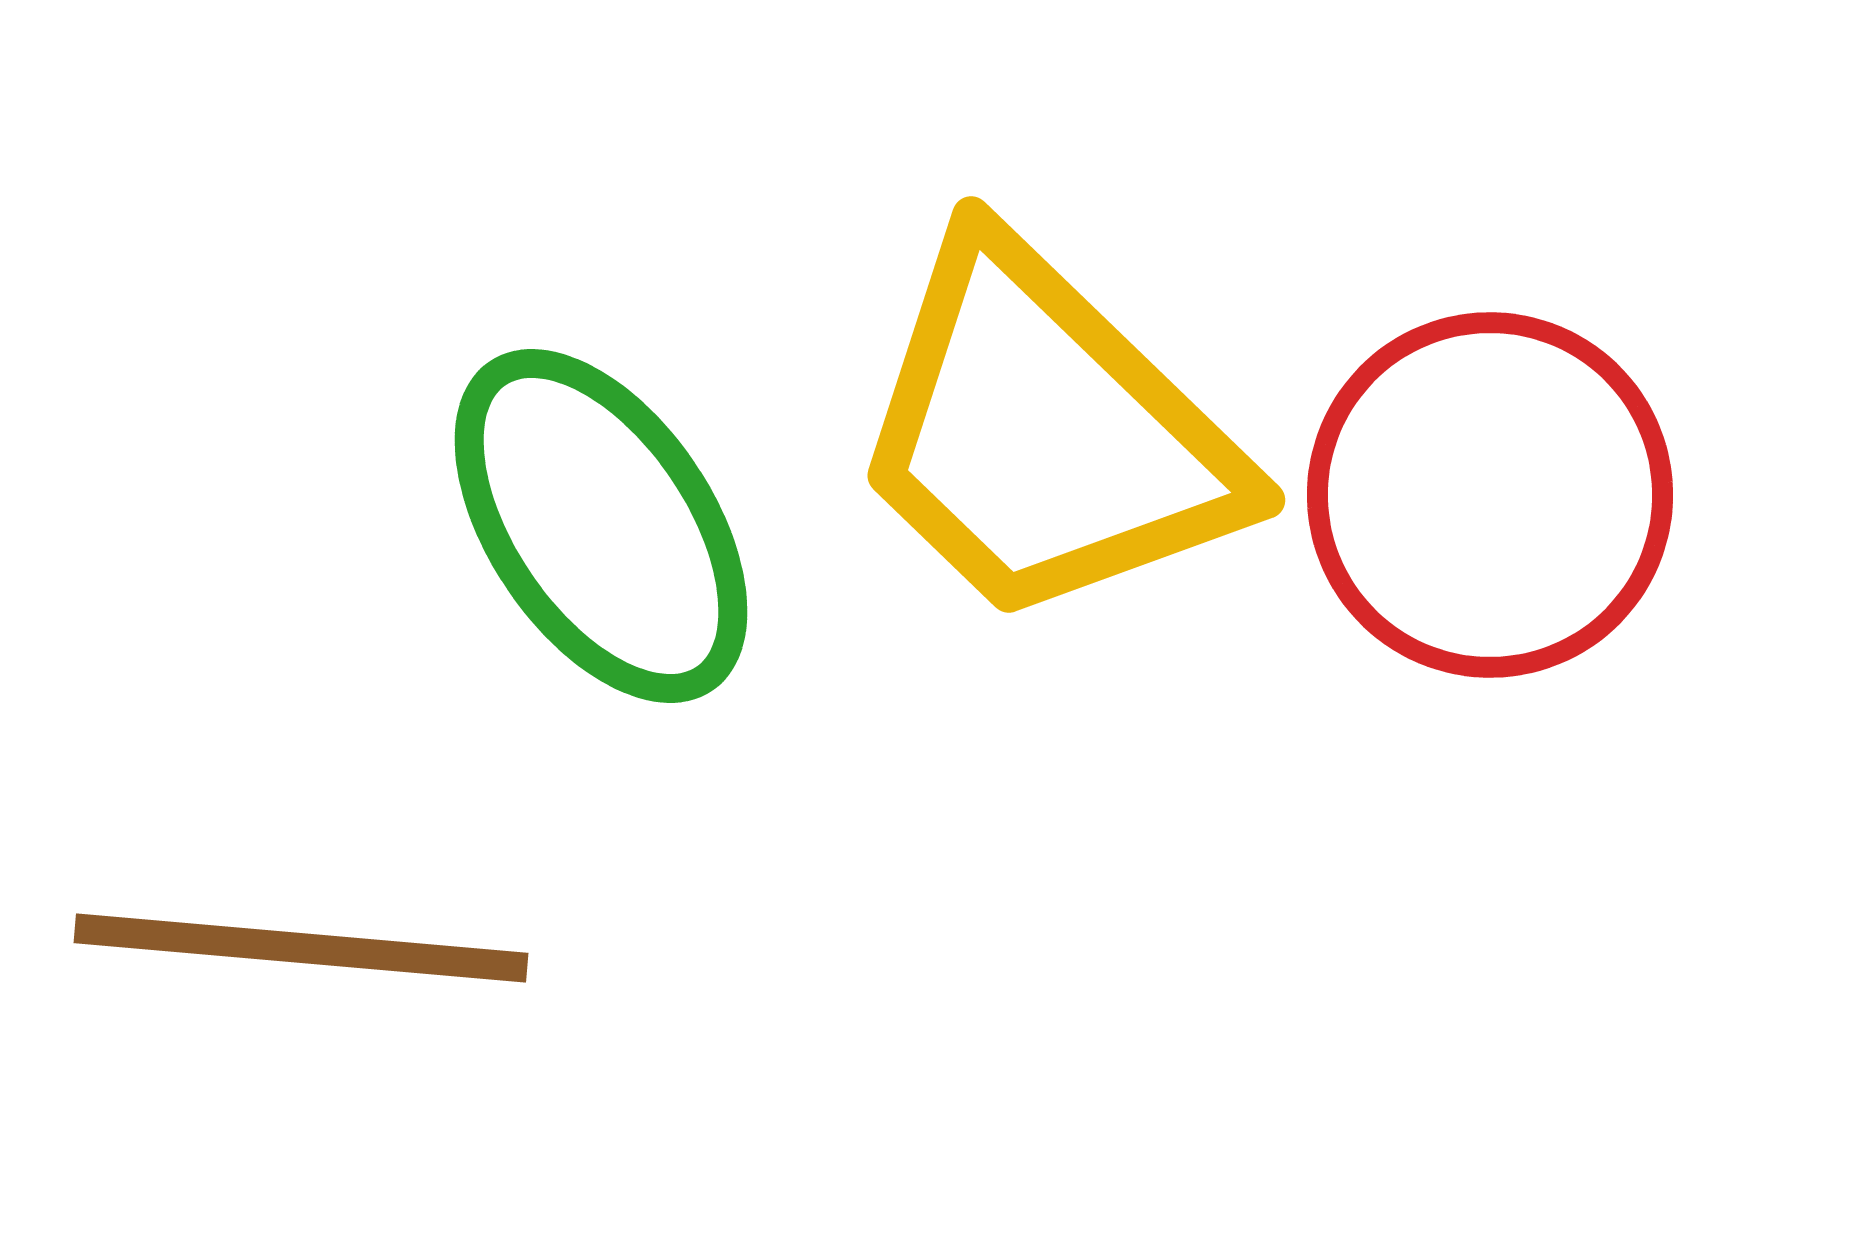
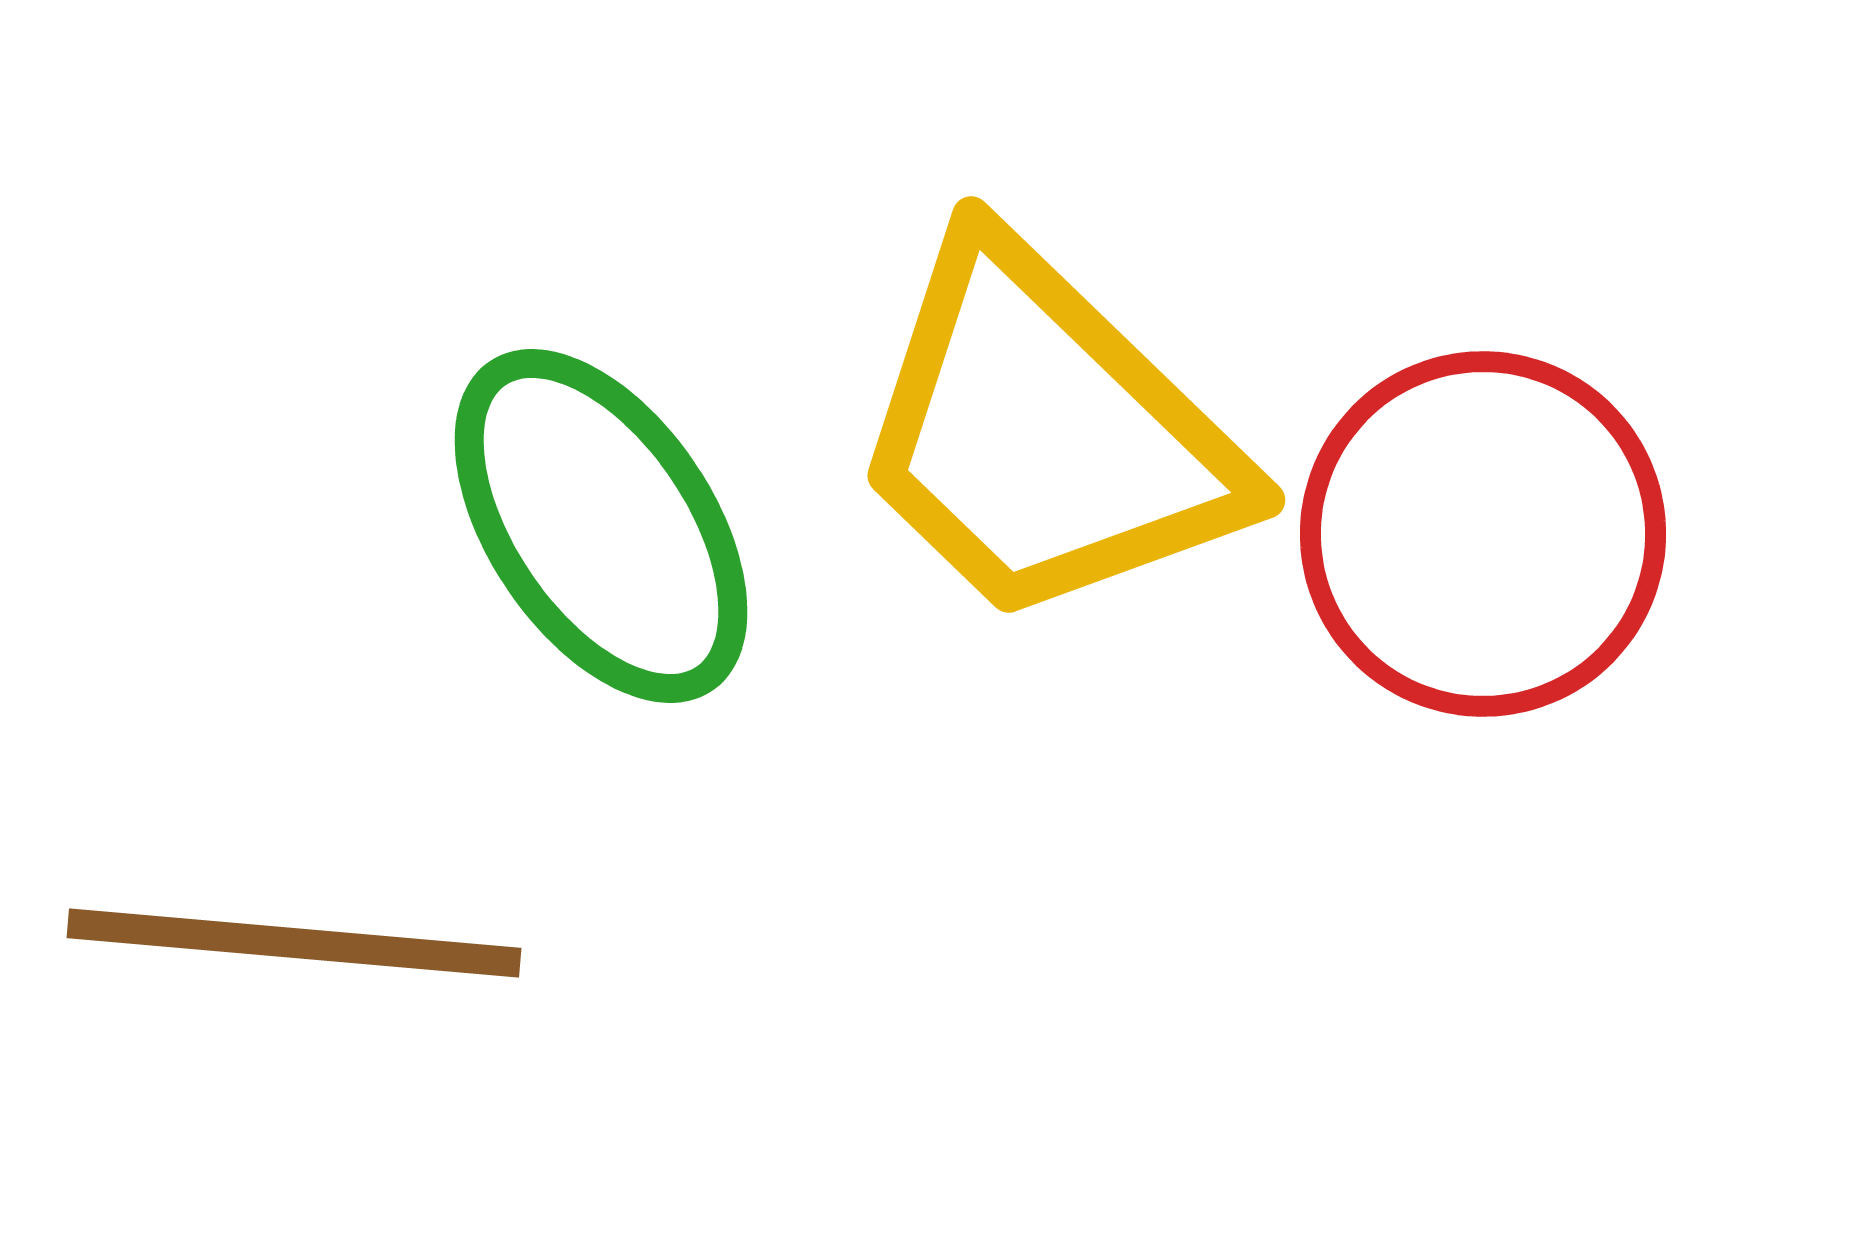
red circle: moved 7 px left, 39 px down
brown line: moved 7 px left, 5 px up
